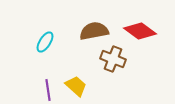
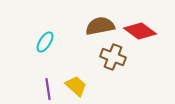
brown semicircle: moved 6 px right, 5 px up
brown cross: moved 2 px up
purple line: moved 1 px up
